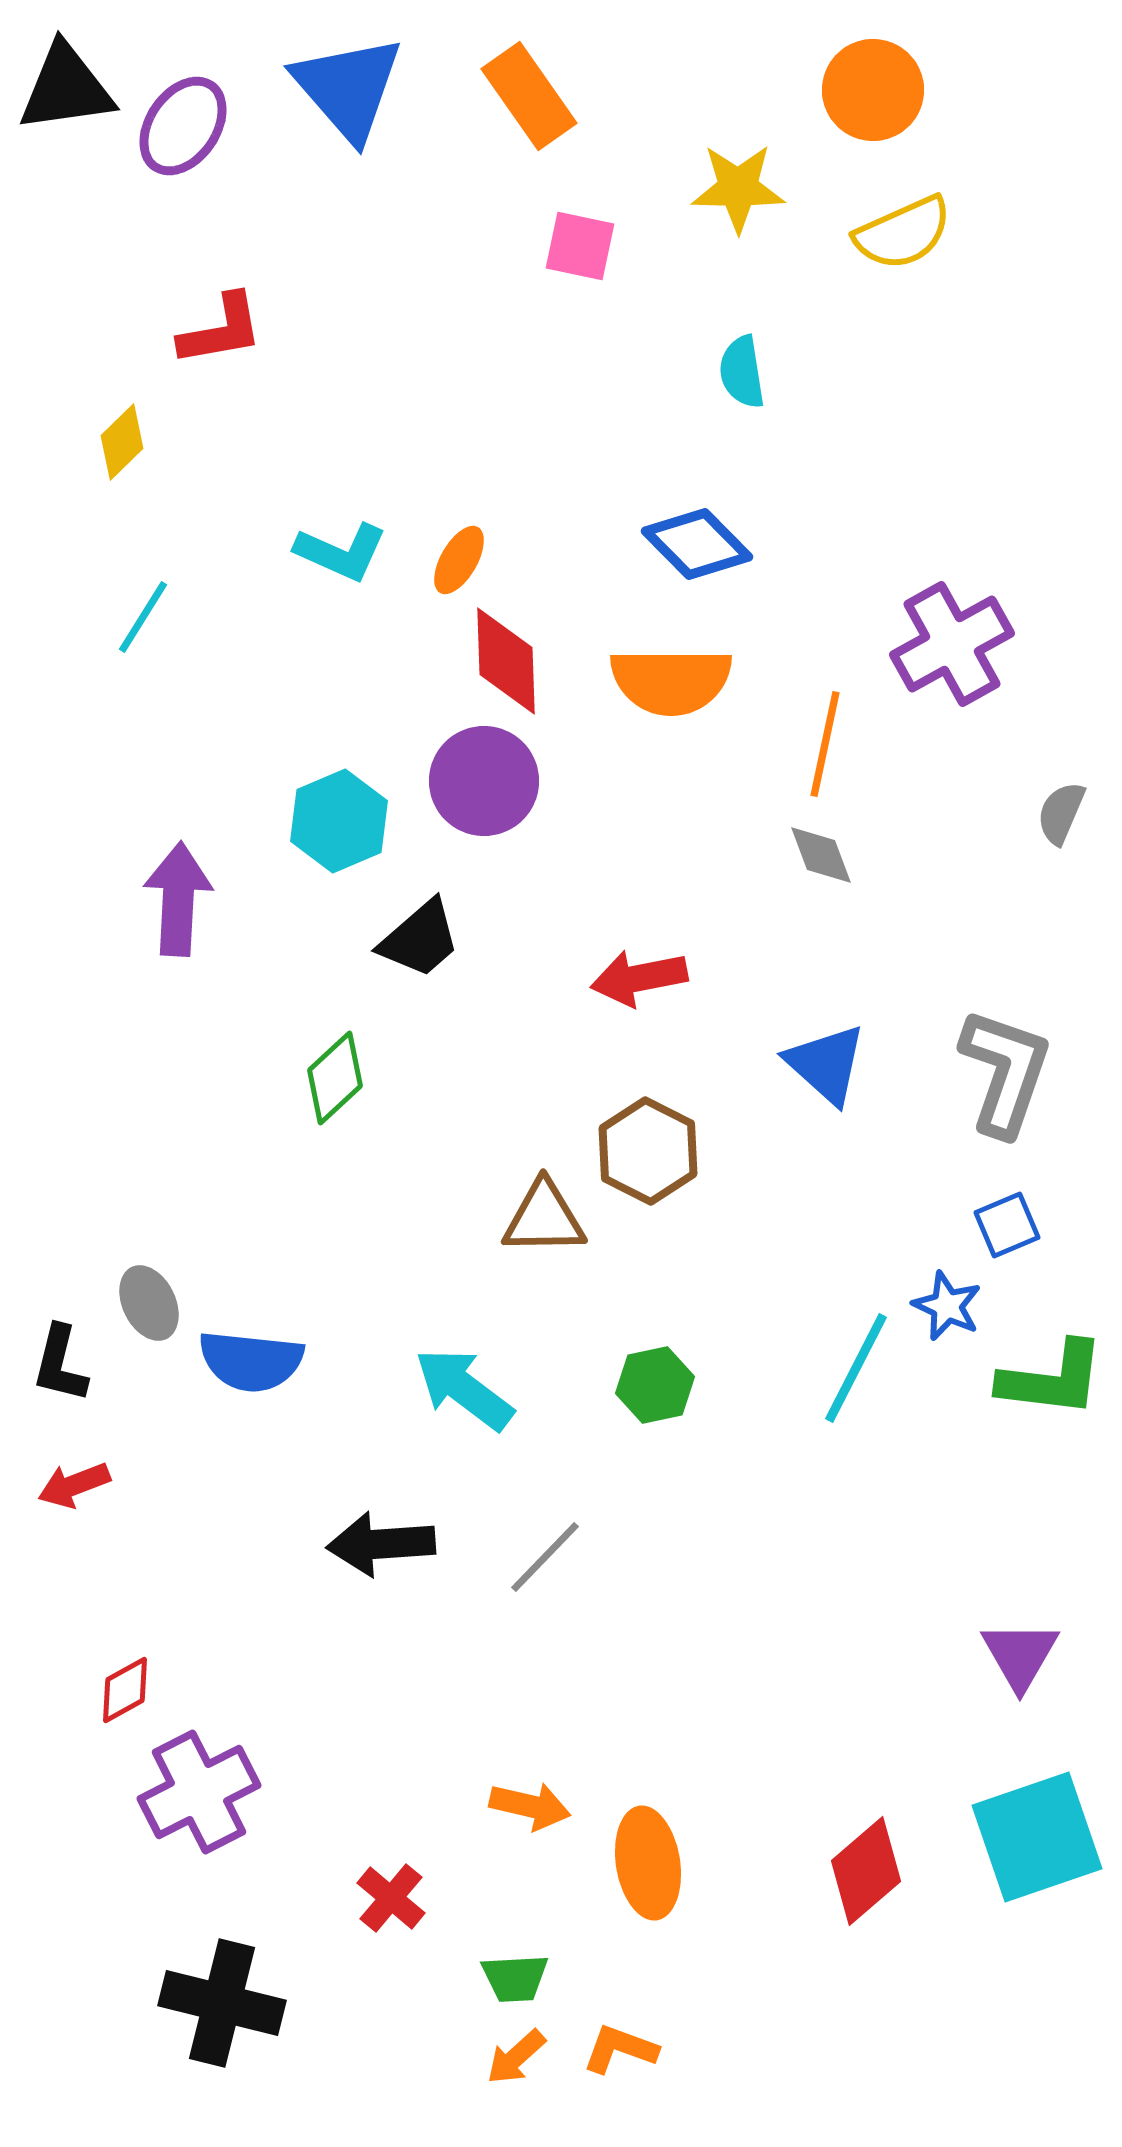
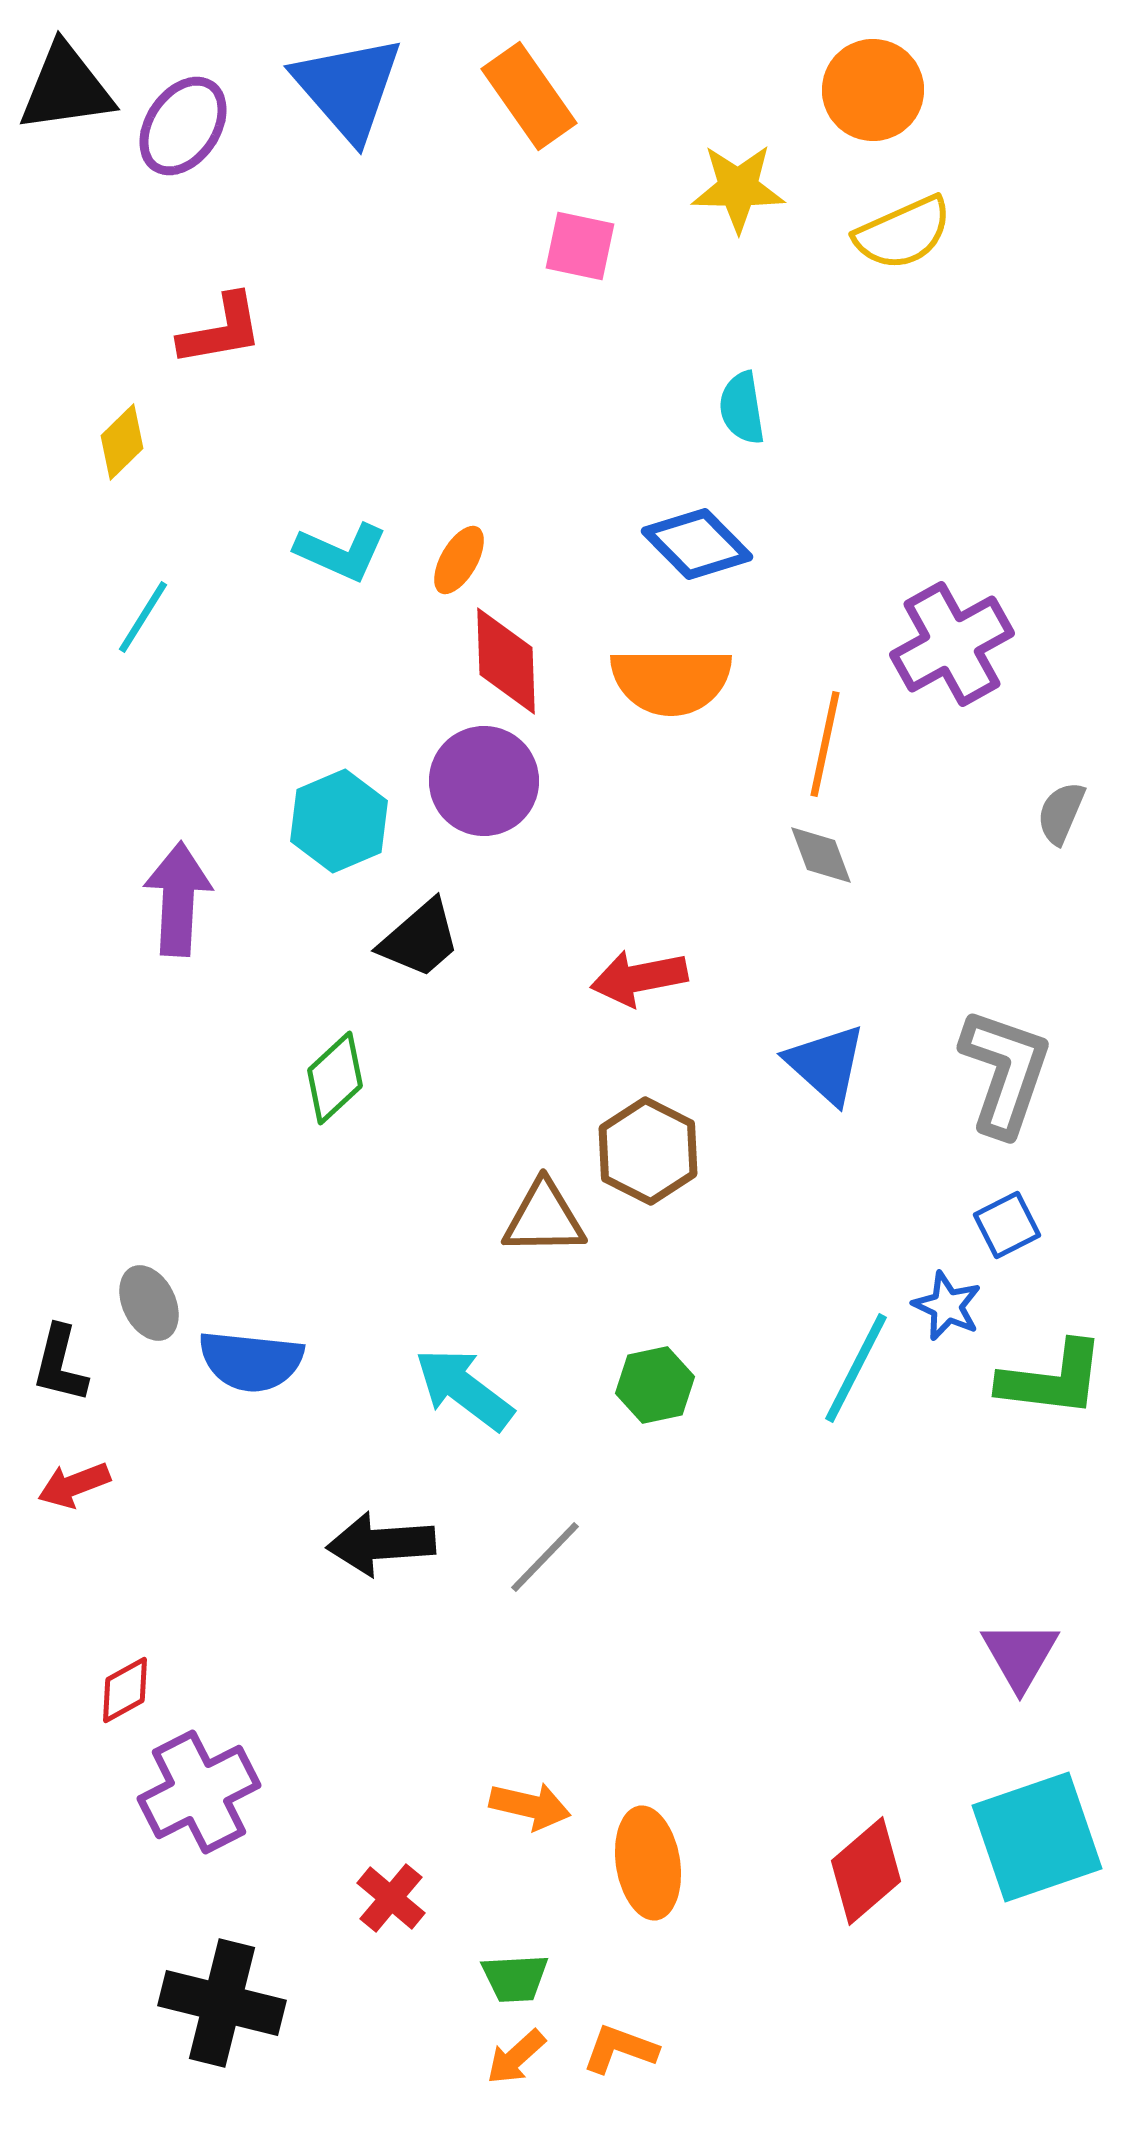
cyan semicircle at (742, 372): moved 36 px down
blue square at (1007, 1225): rotated 4 degrees counterclockwise
